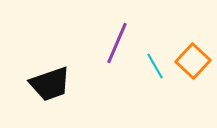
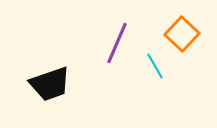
orange square: moved 11 px left, 27 px up
